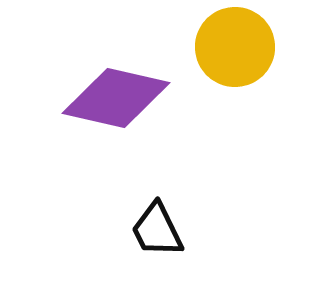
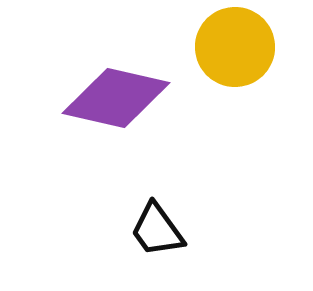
black trapezoid: rotated 10 degrees counterclockwise
